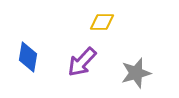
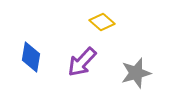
yellow diamond: rotated 40 degrees clockwise
blue diamond: moved 3 px right
